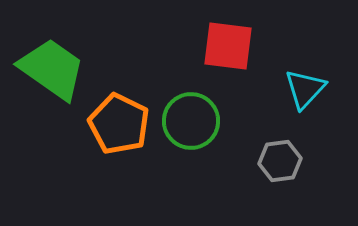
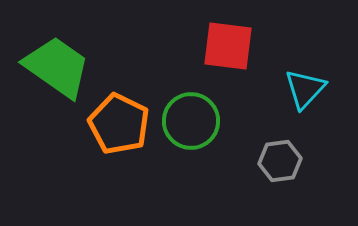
green trapezoid: moved 5 px right, 2 px up
